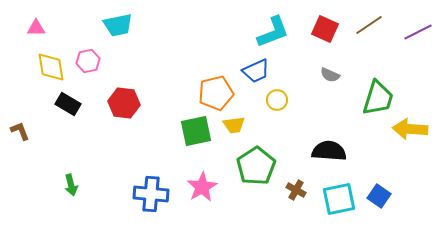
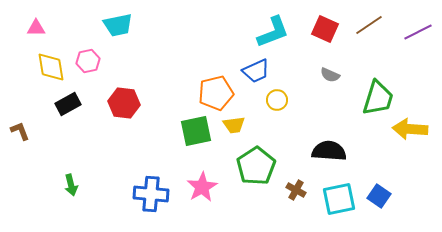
black rectangle: rotated 60 degrees counterclockwise
